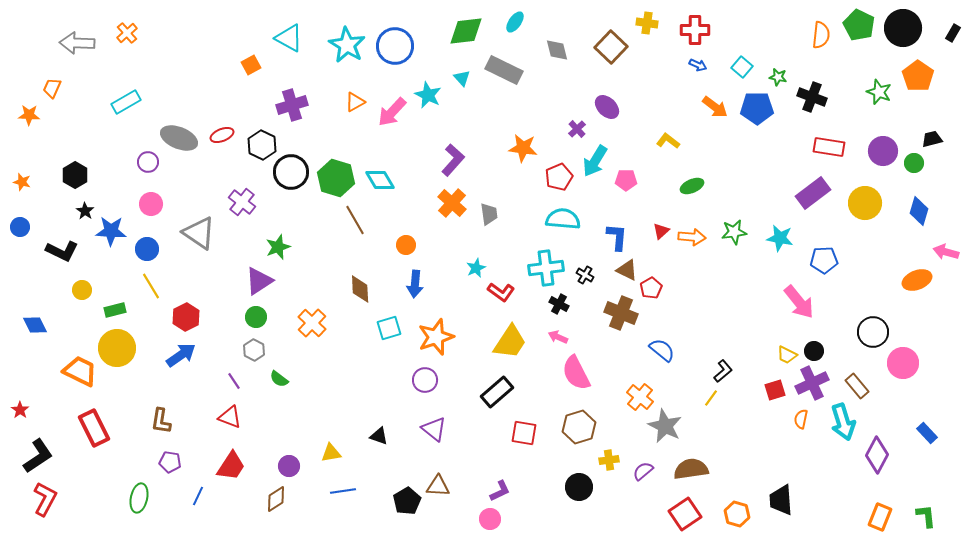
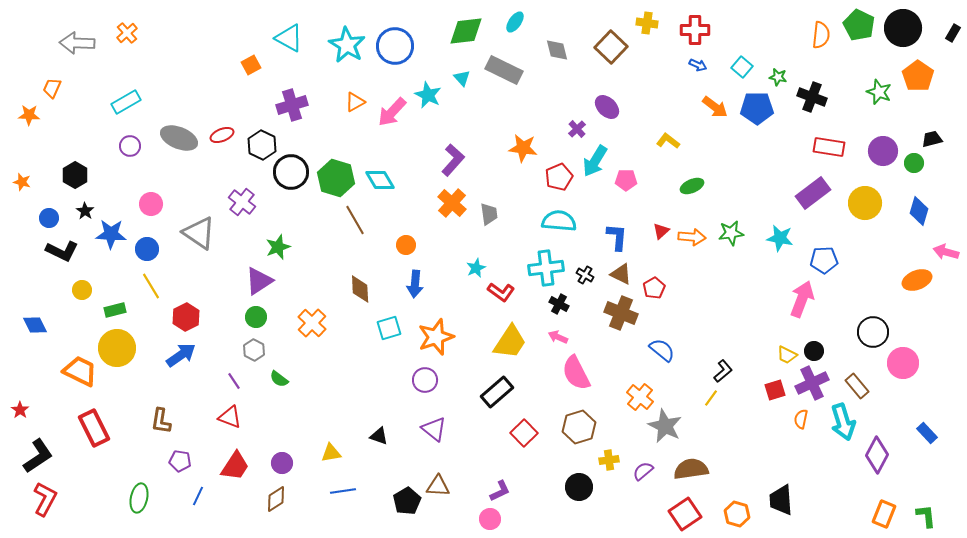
purple circle at (148, 162): moved 18 px left, 16 px up
cyan semicircle at (563, 219): moved 4 px left, 2 px down
blue circle at (20, 227): moved 29 px right, 9 px up
blue star at (111, 231): moved 3 px down
green star at (734, 232): moved 3 px left, 1 px down
brown triangle at (627, 270): moved 6 px left, 4 px down
red pentagon at (651, 288): moved 3 px right
pink arrow at (799, 302): moved 3 px right, 3 px up; rotated 120 degrees counterclockwise
red square at (524, 433): rotated 36 degrees clockwise
purple pentagon at (170, 462): moved 10 px right, 1 px up
red trapezoid at (231, 466): moved 4 px right
purple circle at (289, 466): moved 7 px left, 3 px up
orange rectangle at (880, 517): moved 4 px right, 3 px up
